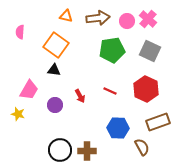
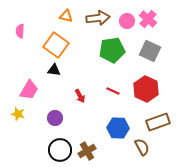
pink semicircle: moved 1 px up
red line: moved 3 px right
purple circle: moved 13 px down
brown cross: rotated 30 degrees counterclockwise
